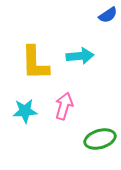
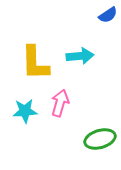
pink arrow: moved 4 px left, 3 px up
